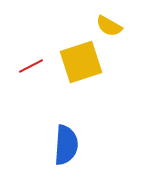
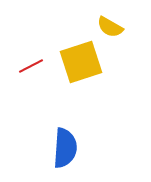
yellow semicircle: moved 1 px right, 1 px down
blue semicircle: moved 1 px left, 3 px down
